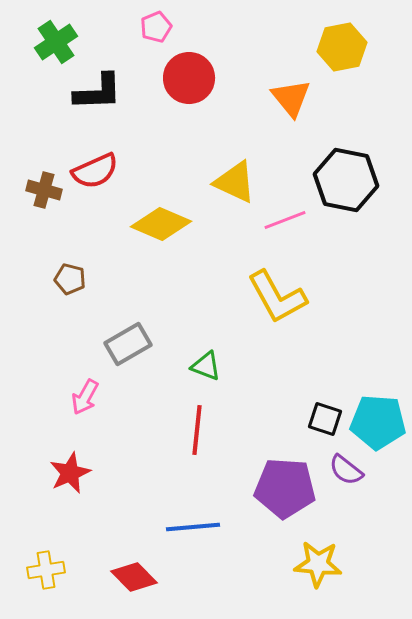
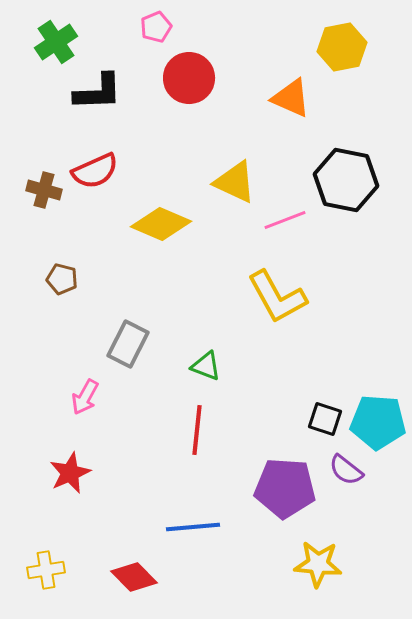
orange triangle: rotated 27 degrees counterclockwise
brown pentagon: moved 8 px left
gray rectangle: rotated 33 degrees counterclockwise
